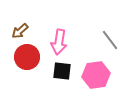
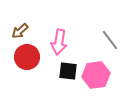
black square: moved 6 px right
